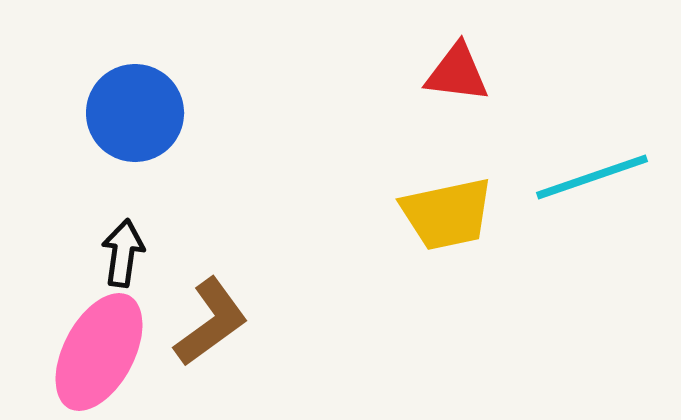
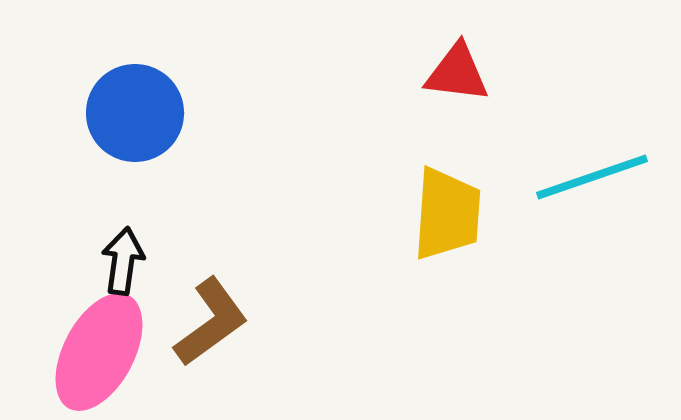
yellow trapezoid: rotated 74 degrees counterclockwise
black arrow: moved 8 px down
